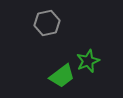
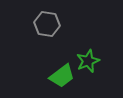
gray hexagon: moved 1 px down; rotated 20 degrees clockwise
